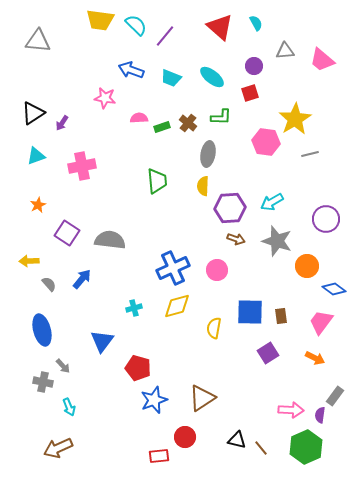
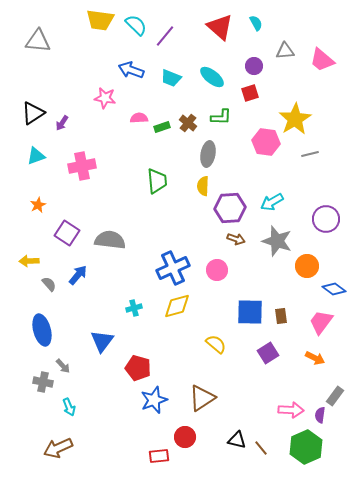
blue arrow at (82, 279): moved 4 px left, 4 px up
yellow semicircle at (214, 328): moved 2 px right, 16 px down; rotated 120 degrees clockwise
